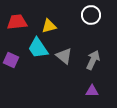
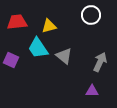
gray arrow: moved 7 px right, 2 px down
